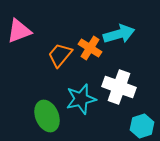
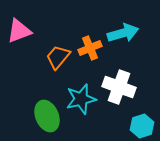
cyan arrow: moved 4 px right, 1 px up
orange cross: rotated 35 degrees clockwise
orange trapezoid: moved 2 px left, 2 px down
